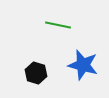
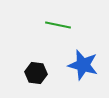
black hexagon: rotated 10 degrees counterclockwise
